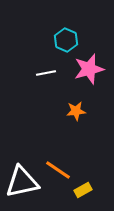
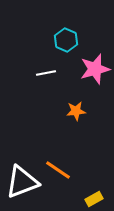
pink star: moved 6 px right
white triangle: rotated 9 degrees counterclockwise
yellow rectangle: moved 11 px right, 9 px down
